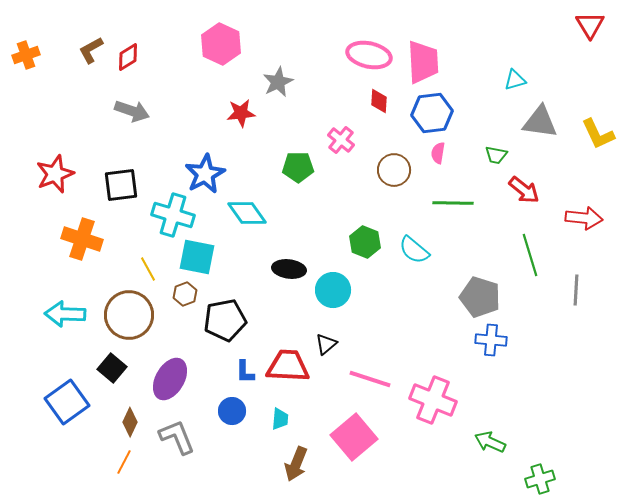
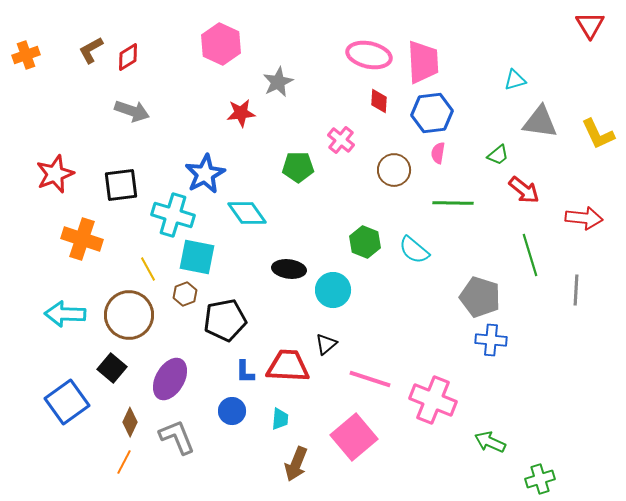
green trapezoid at (496, 155): moved 2 px right; rotated 50 degrees counterclockwise
